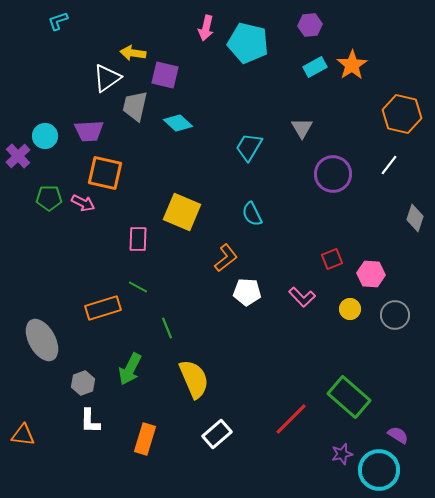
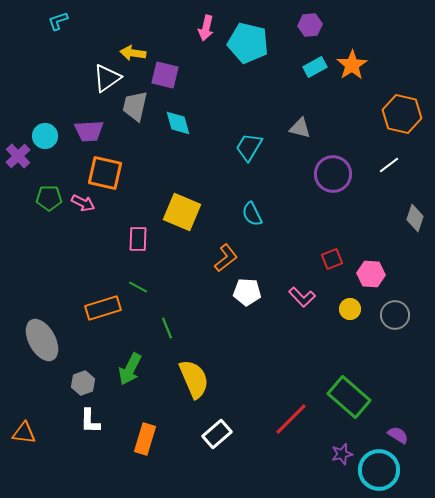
cyan diamond at (178, 123): rotated 32 degrees clockwise
gray triangle at (302, 128): moved 2 px left; rotated 45 degrees counterclockwise
white line at (389, 165): rotated 15 degrees clockwise
orange triangle at (23, 435): moved 1 px right, 2 px up
